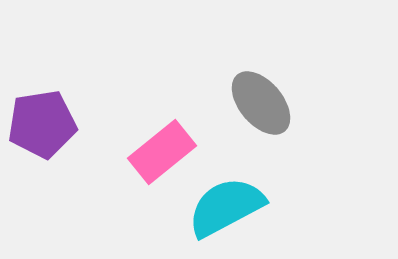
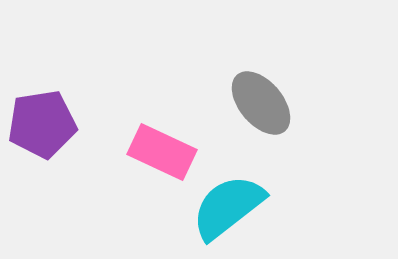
pink rectangle: rotated 64 degrees clockwise
cyan semicircle: moved 2 px right; rotated 10 degrees counterclockwise
